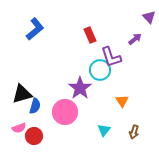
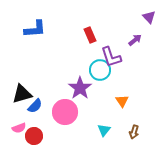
blue L-shape: rotated 35 degrees clockwise
purple arrow: moved 1 px down
blue semicircle: rotated 28 degrees clockwise
